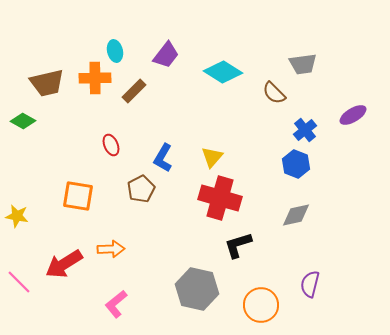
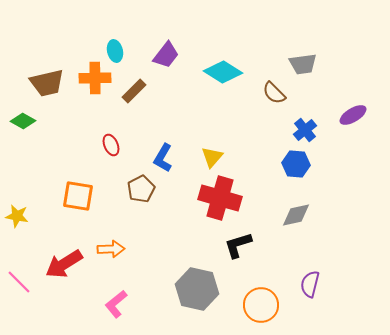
blue hexagon: rotated 16 degrees counterclockwise
